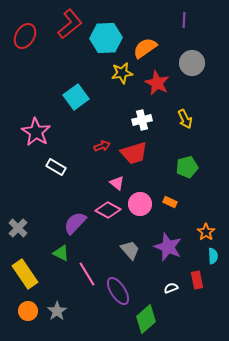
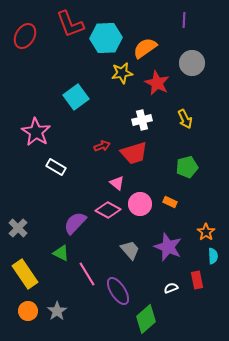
red L-shape: rotated 108 degrees clockwise
